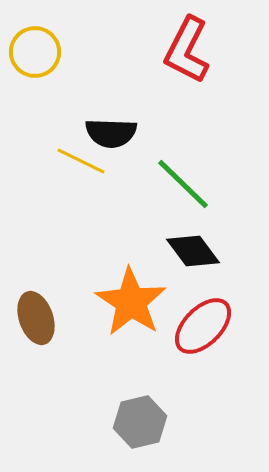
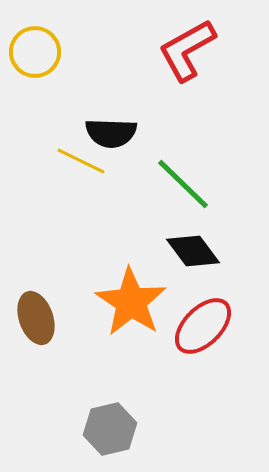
red L-shape: rotated 34 degrees clockwise
gray hexagon: moved 30 px left, 7 px down
